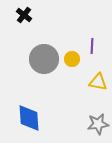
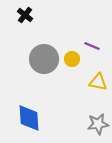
black cross: moved 1 px right
purple line: rotated 70 degrees counterclockwise
